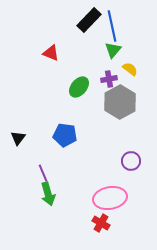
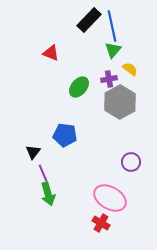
black triangle: moved 15 px right, 14 px down
purple circle: moved 1 px down
pink ellipse: rotated 40 degrees clockwise
